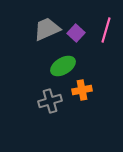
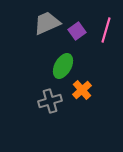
gray trapezoid: moved 6 px up
purple square: moved 1 px right, 2 px up; rotated 12 degrees clockwise
green ellipse: rotated 30 degrees counterclockwise
orange cross: rotated 30 degrees counterclockwise
